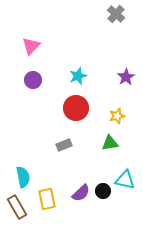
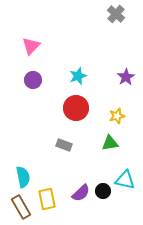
gray rectangle: rotated 42 degrees clockwise
brown rectangle: moved 4 px right
